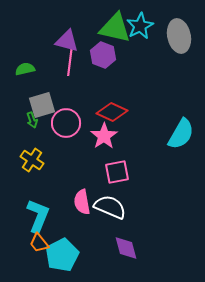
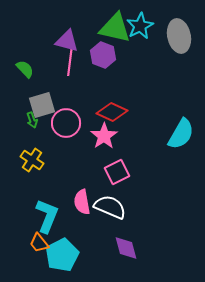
green semicircle: rotated 60 degrees clockwise
pink square: rotated 15 degrees counterclockwise
cyan L-shape: moved 9 px right
